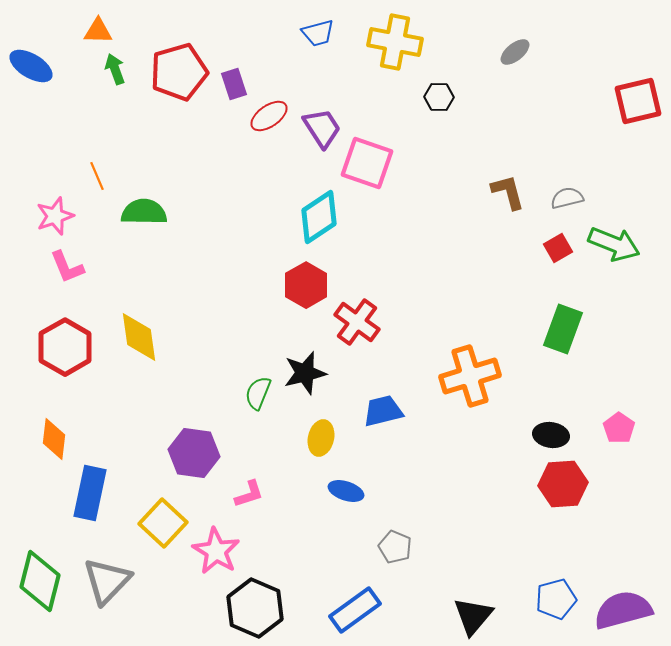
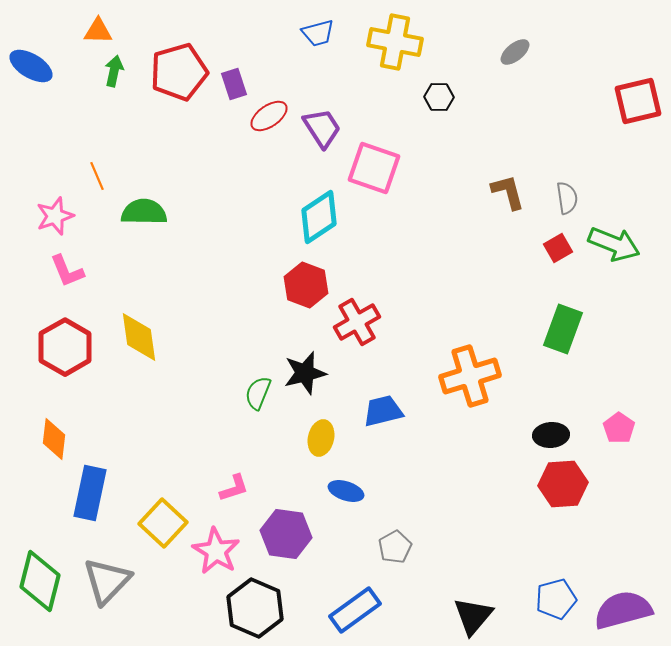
green arrow at (115, 69): moved 1 px left, 2 px down; rotated 32 degrees clockwise
pink square at (367, 163): moved 7 px right, 5 px down
gray semicircle at (567, 198): rotated 96 degrees clockwise
pink L-shape at (67, 267): moved 4 px down
red hexagon at (306, 285): rotated 9 degrees counterclockwise
red cross at (357, 322): rotated 24 degrees clockwise
black ellipse at (551, 435): rotated 12 degrees counterclockwise
purple hexagon at (194, 453): moved 92 px right, 81 px down
pink L-shape at (249, 494): moved 15 px left, 6 px up
gray pentagon at (395, 547): rotated 20 degrees clockwise
